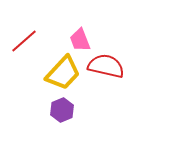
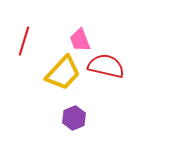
red line: rotated 32 degrees counterclockwise
purple hexagon: moved 12 px right, 8 px down
